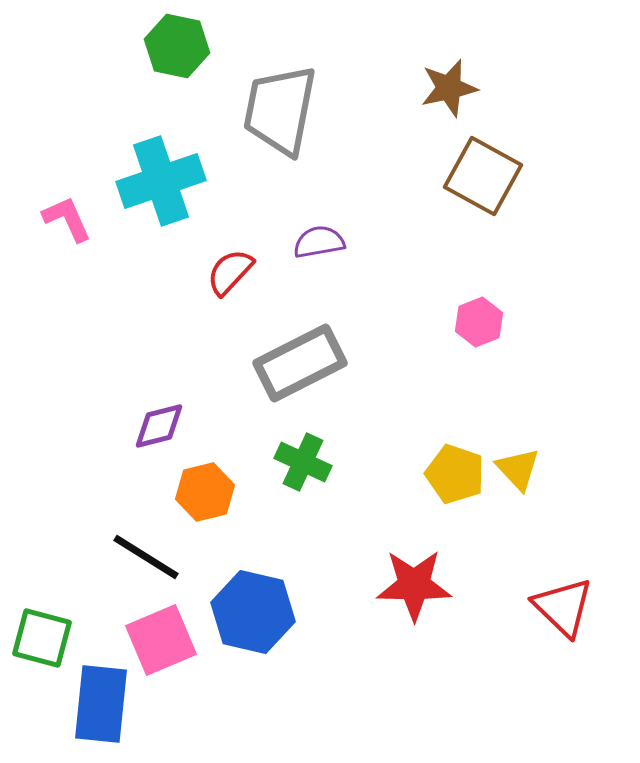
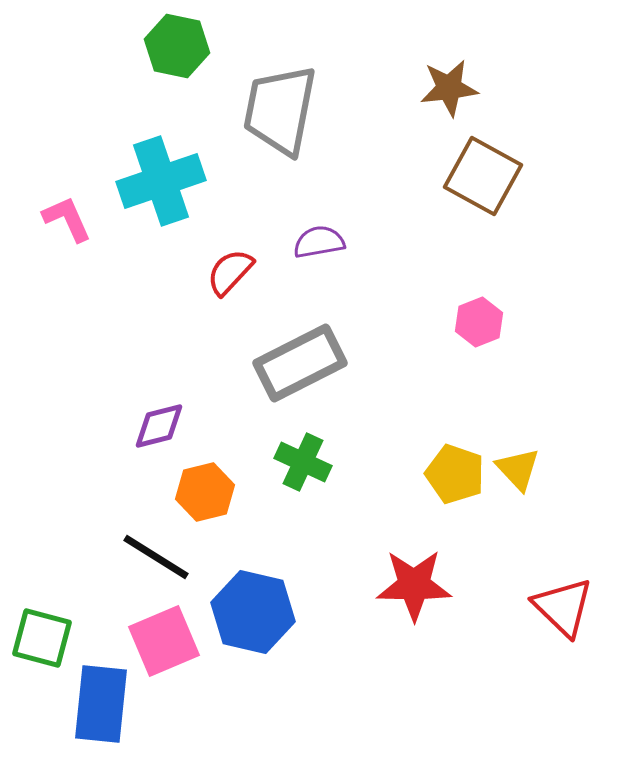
brown star: rotated 6 degrees clockwise
black line: moved 10 px right
pink square: moved 3 px right, 1 px down
